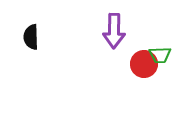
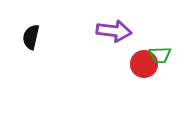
purple arrow: rotated 84 degrees counterclockwise
black semicircle: rotated 15 degrees clockwise
